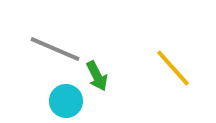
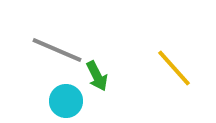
gray line: moved 2 px right, 1 px down
yellow line: moved 1 px right
